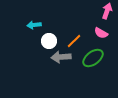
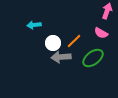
white circle: moved 4 px right, 2 px down
